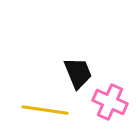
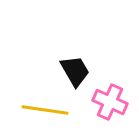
black trapezoid: moved 3 px left, 2 px up; rotated 8 degrees counterclockwise
